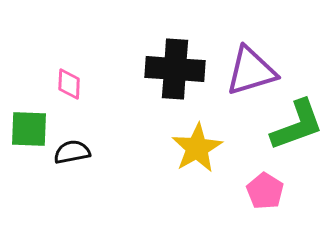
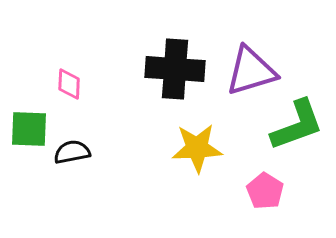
yellow star: rotated 27 degrees clockwise
